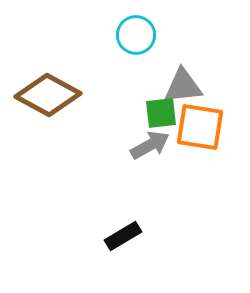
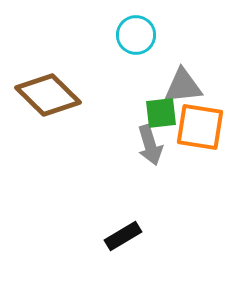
brown diamond: rotated 16 degrees clockwise
gray arrow: rotated 102 degrees clockwise
